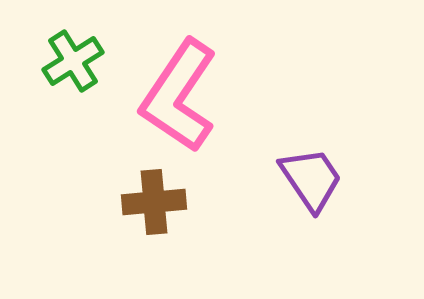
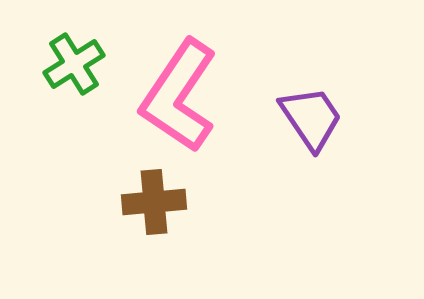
green cross: moved 1 px right, 3 px down
purple trapezoid: moved 61 px up
